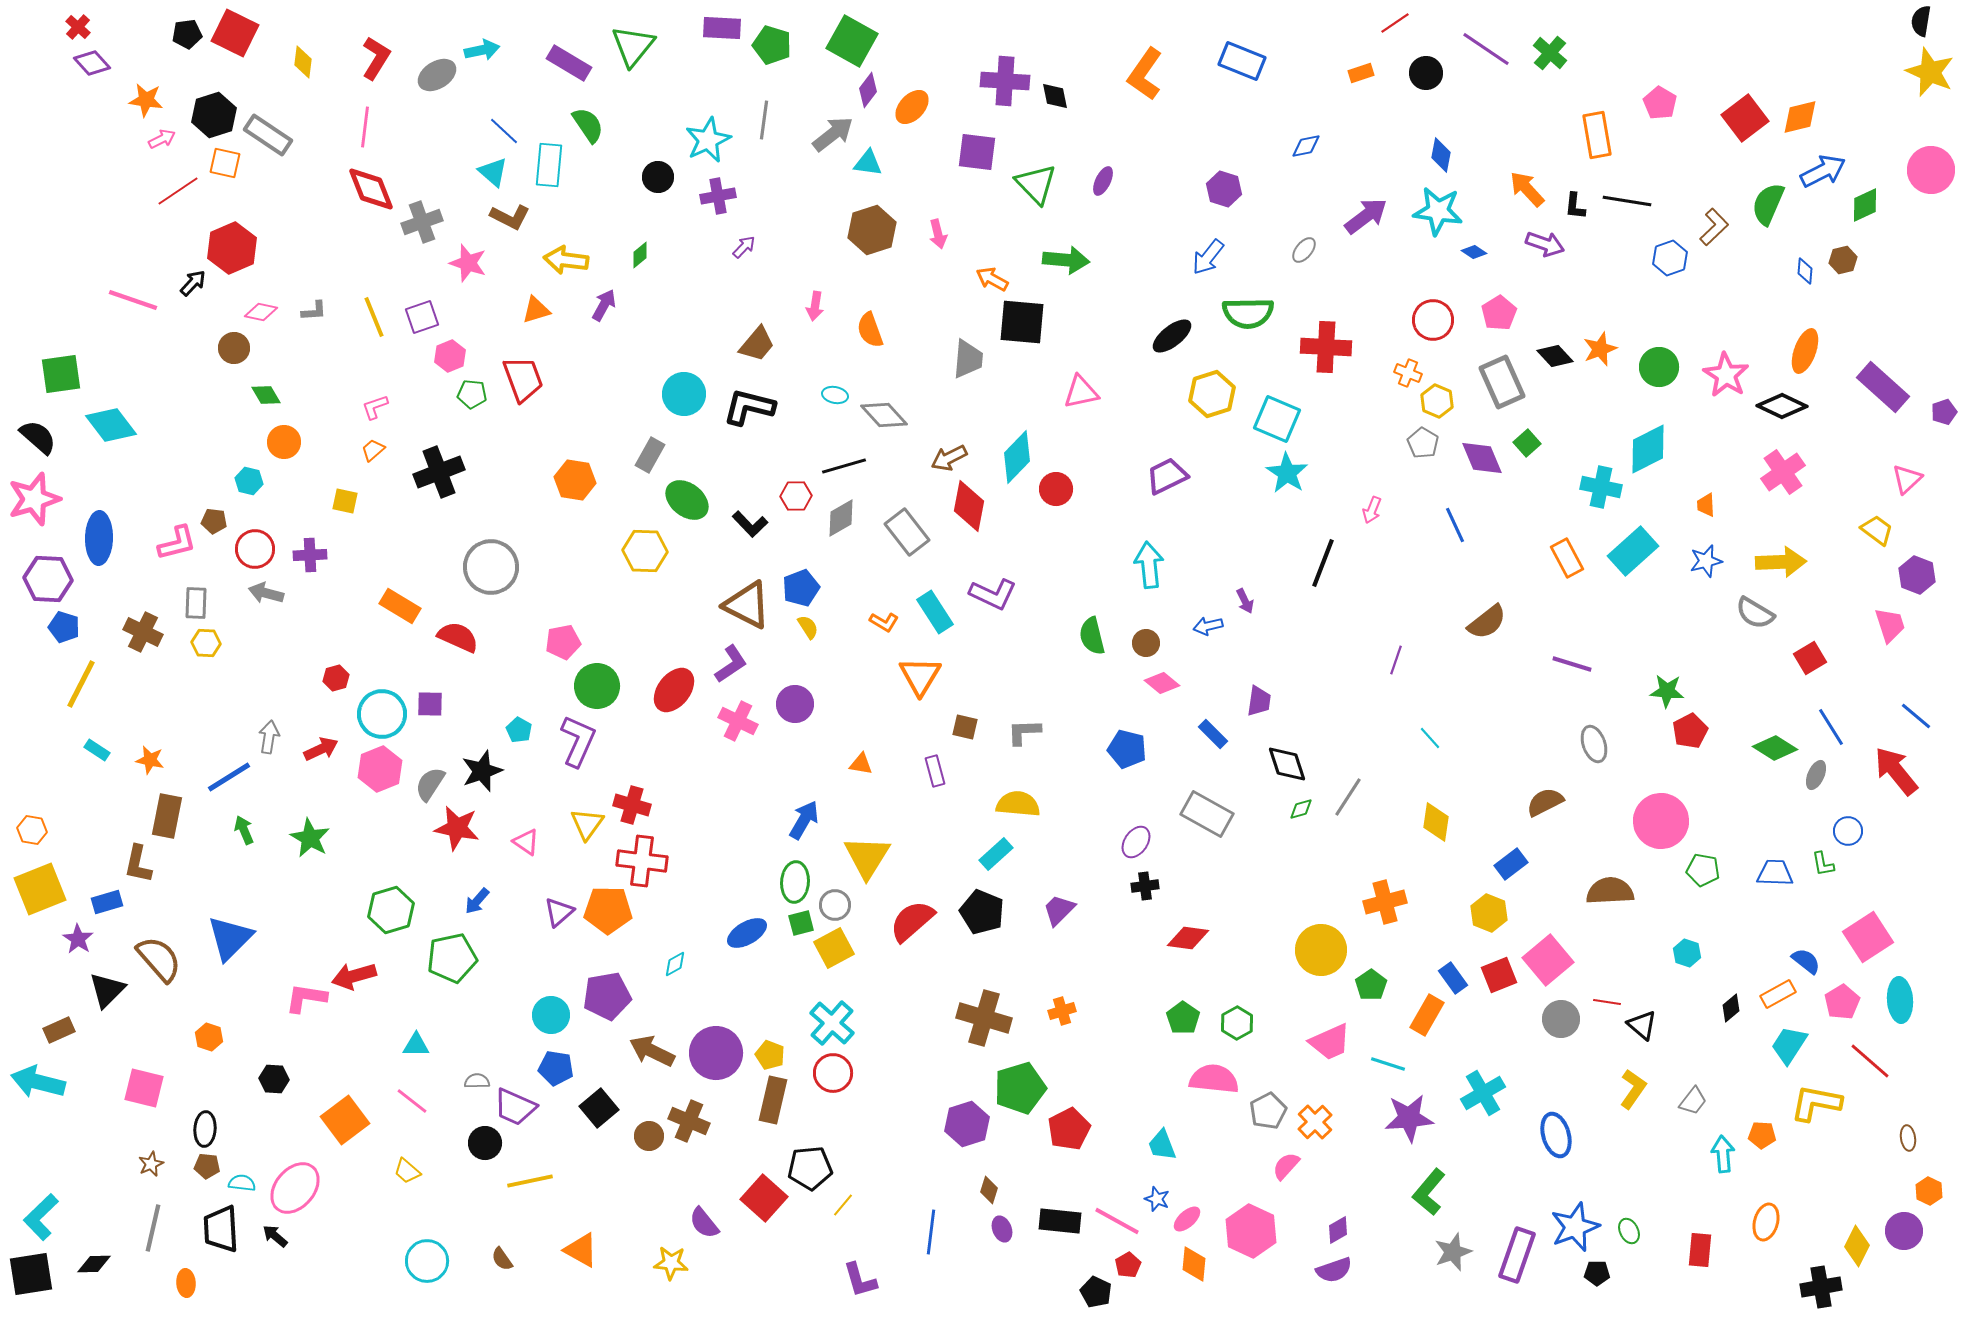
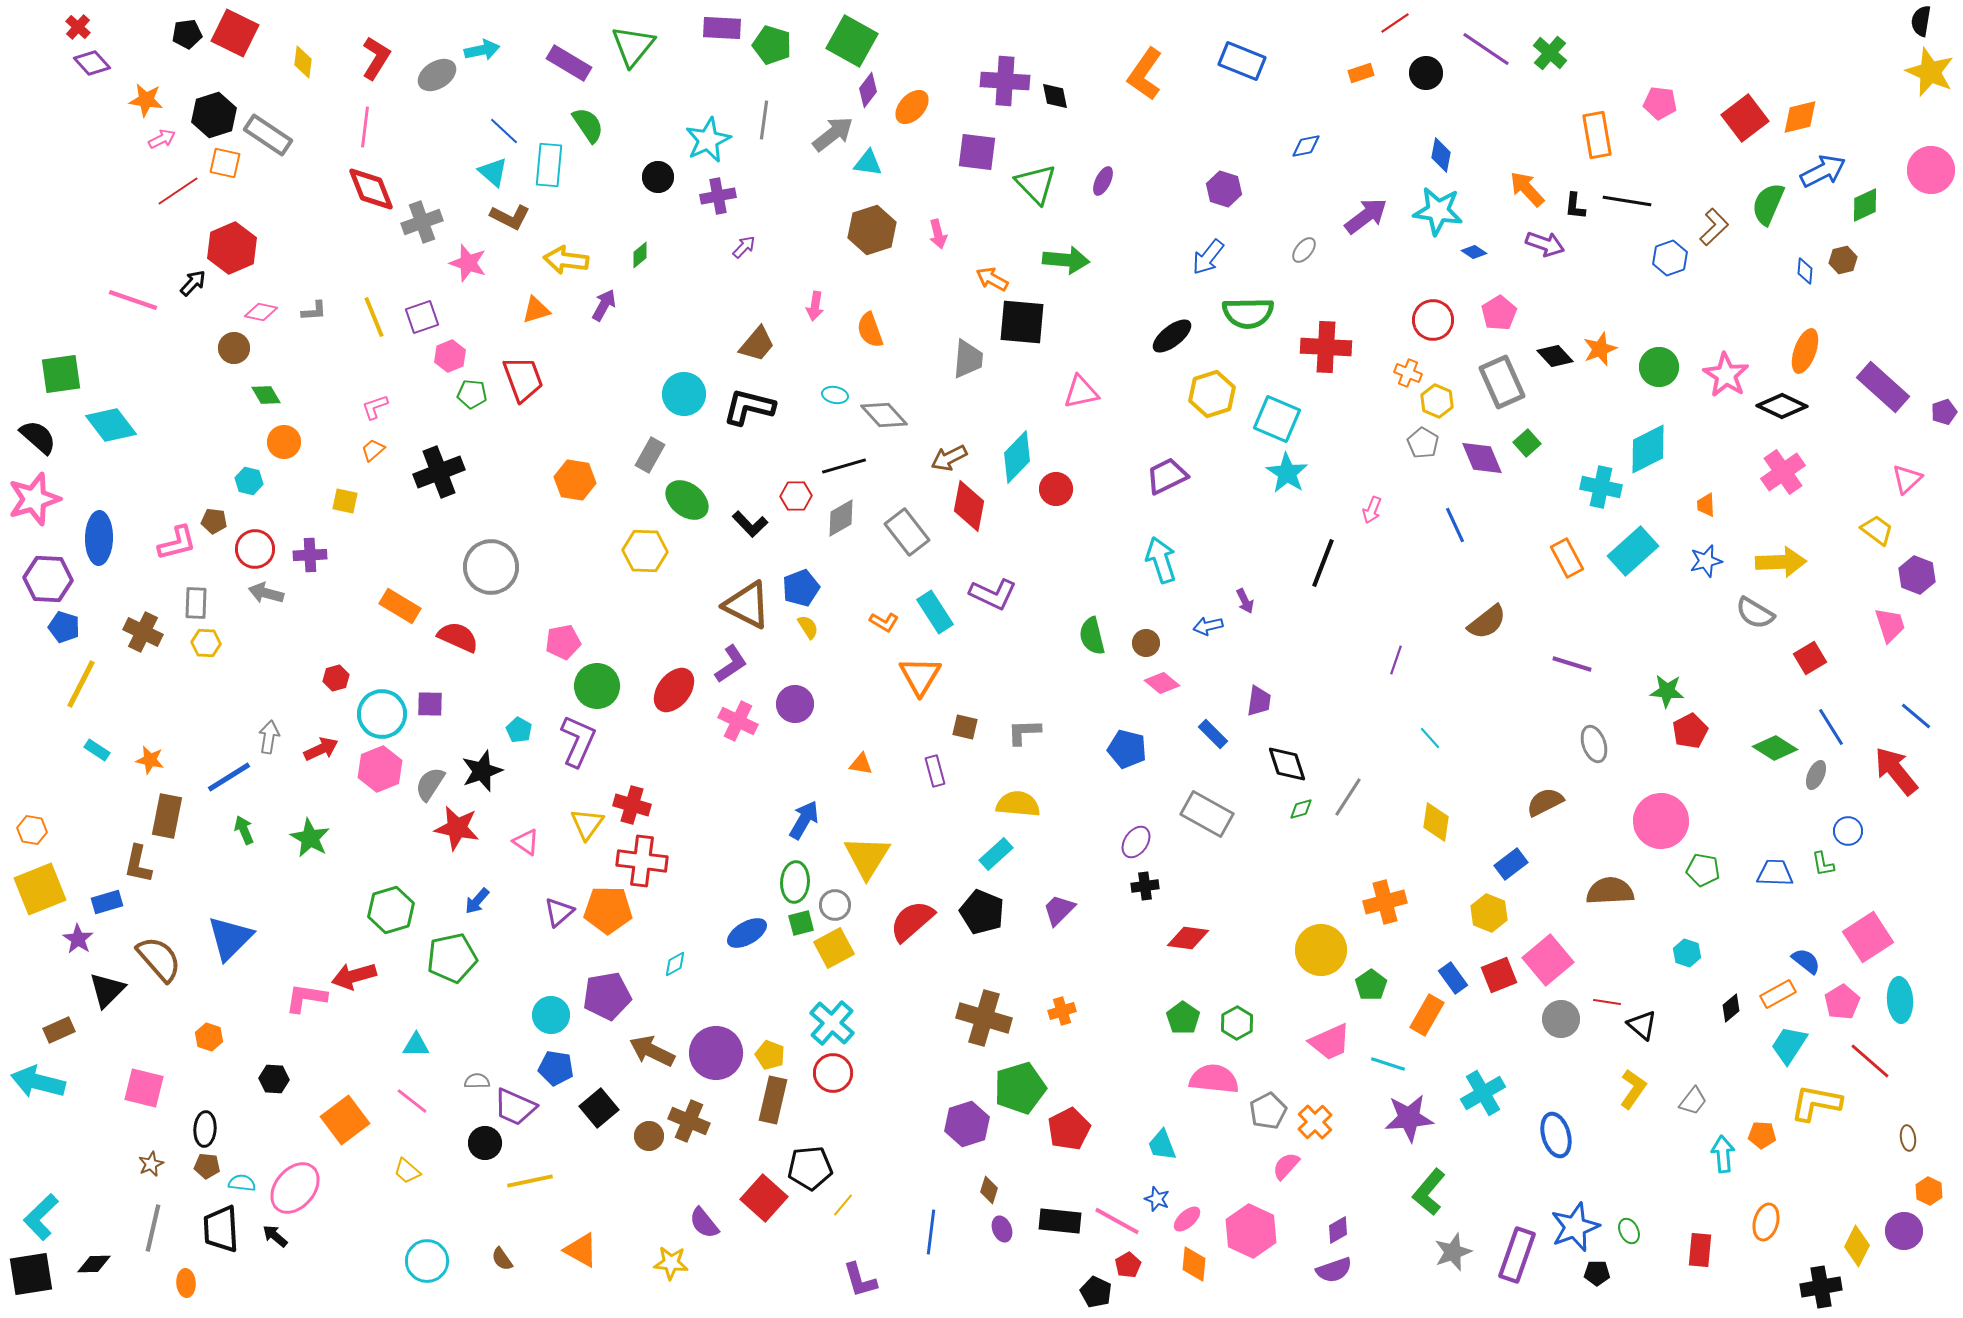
pink pentagon at (1660, 103): rotated 24 degrees counterclockwise
cyan arrow at (1149, 565): moved 12 px right, 5 px up; rotated 12 degrees counterclockwise
